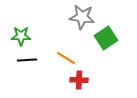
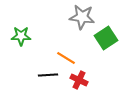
black line: moved 21 px right, 15 px down
red cross: rotated 24 degrees clockwise
